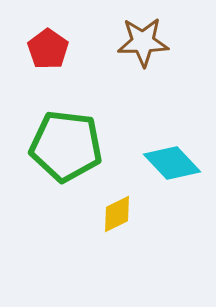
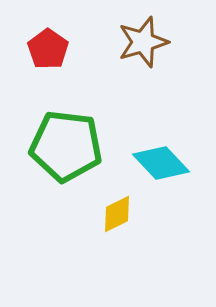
brown star: rotated 15 degrees counterclockwise
cyan diamond: moved 11 px left
